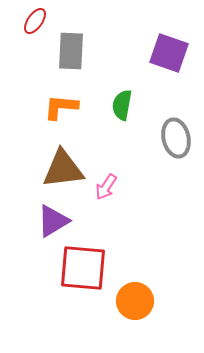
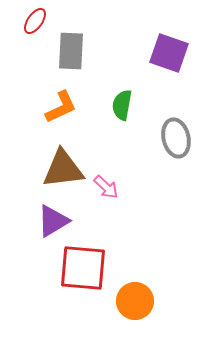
orange L-shape: rotated 150 degrees clockwise
pink arrow: rotated 80 degrees counterclockwise
